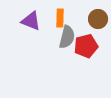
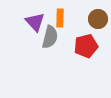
purple triangle: moved 4 px right, 1 px down; rotated 25 degrees clockwise
gray semicircle: moved 17 px left
